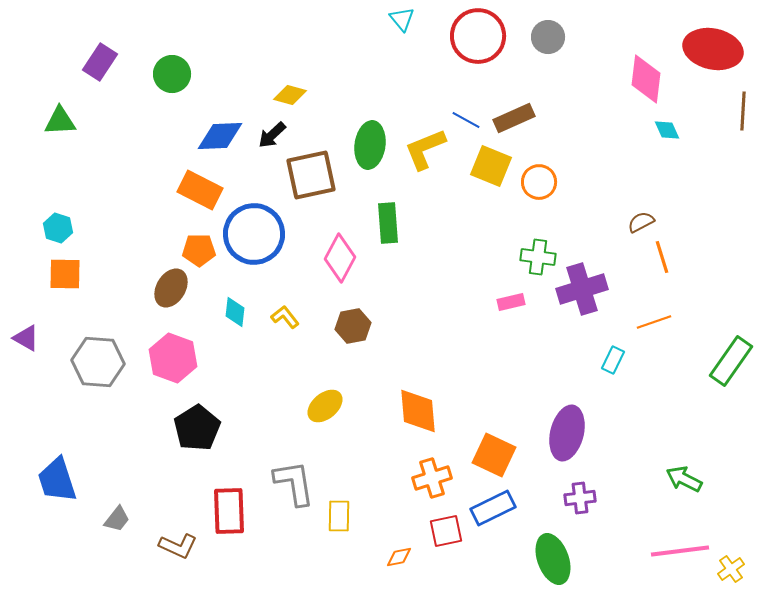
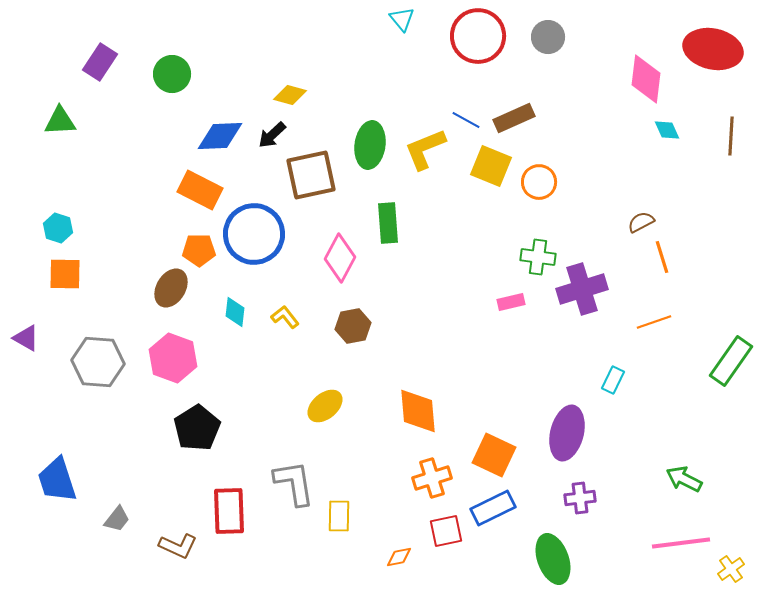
brown line at (743, 111): moved 12 px left, 25 px down
cyan rectangle at (613, 360): moved 20 px down
pink line at (680, 551): moved 1 px right, 8 px up
